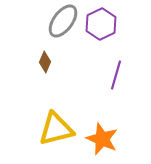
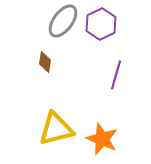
brown diamond: rotated 15 degrees counterclockwise
